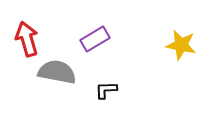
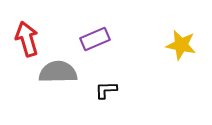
purple rectangle: rotated 8 degrees clockwise
gray semicircle: moved 1 px right; rotated 12 degrees counterclockwise
